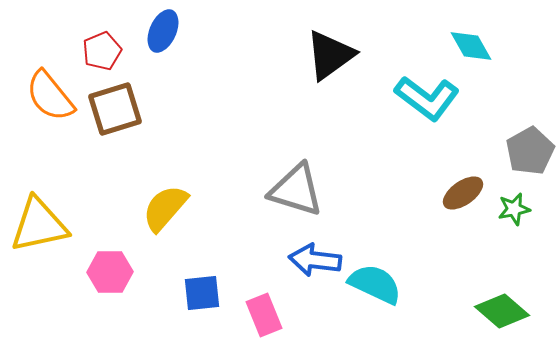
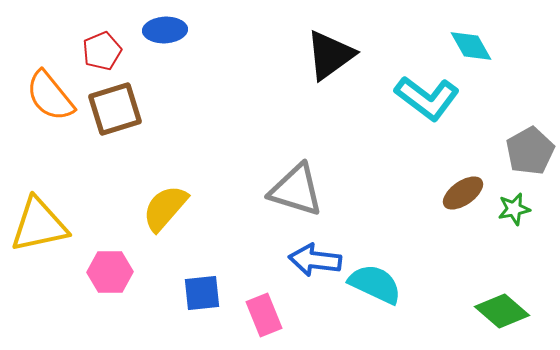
blue ellipse: moved 2 px right, 1 px up; rotated 63 degrees clockwise
